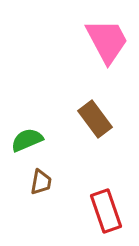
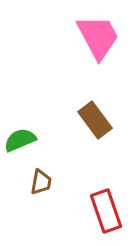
pink trapezoid: moved 9 px left, 4 px up
brown rectangle: moved 1 px down
green semicircle: moved 7 px left
